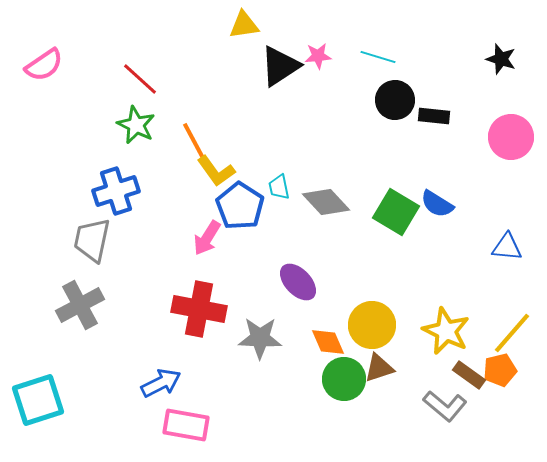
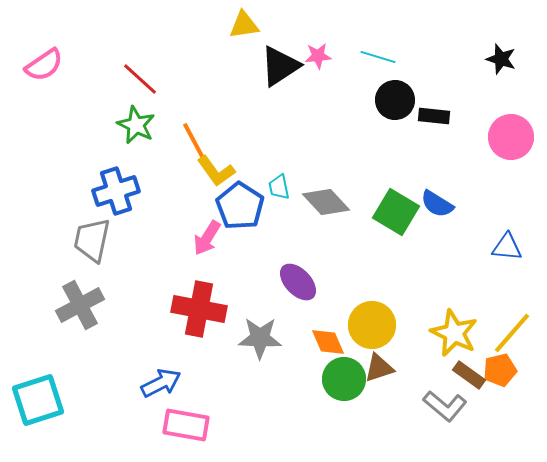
yellow star: moved 8 px right, 2 px down
